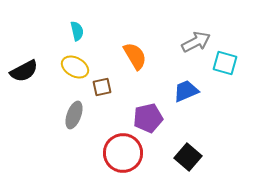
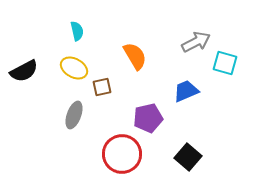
yellow ellipse: moved 1 px left, 1 px down
red circle: moved 1 px left, 1 px down
